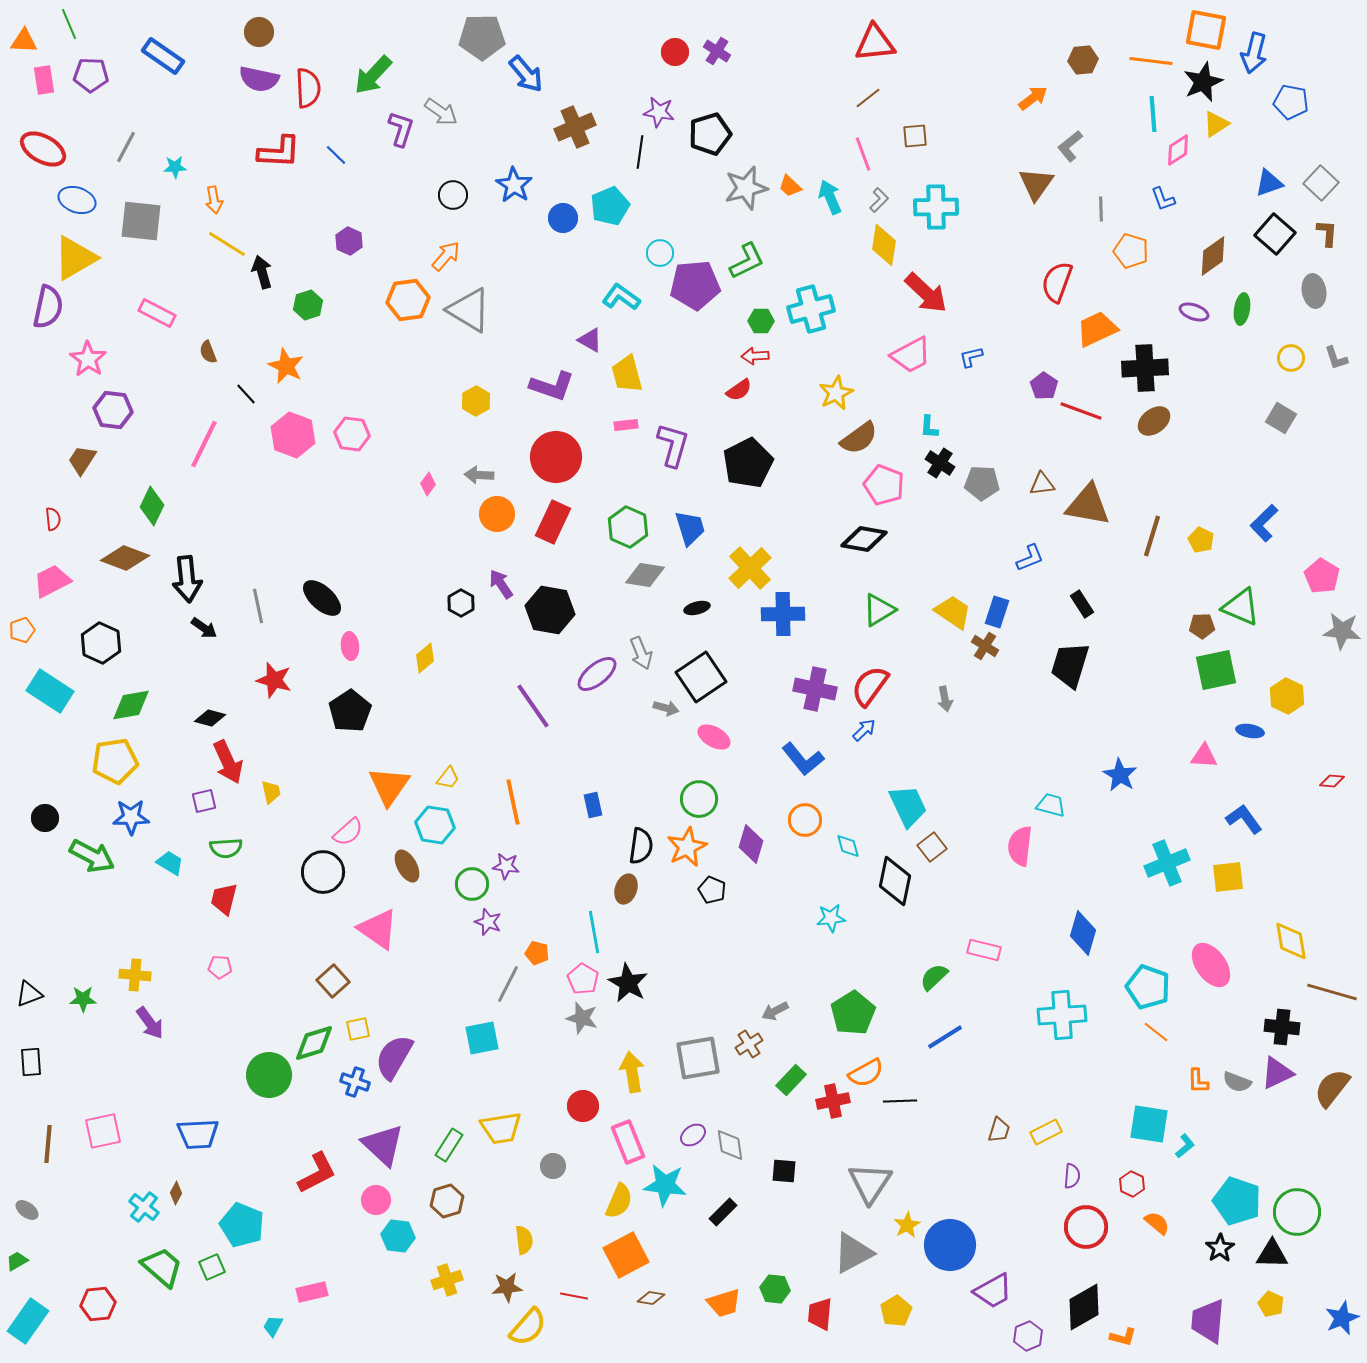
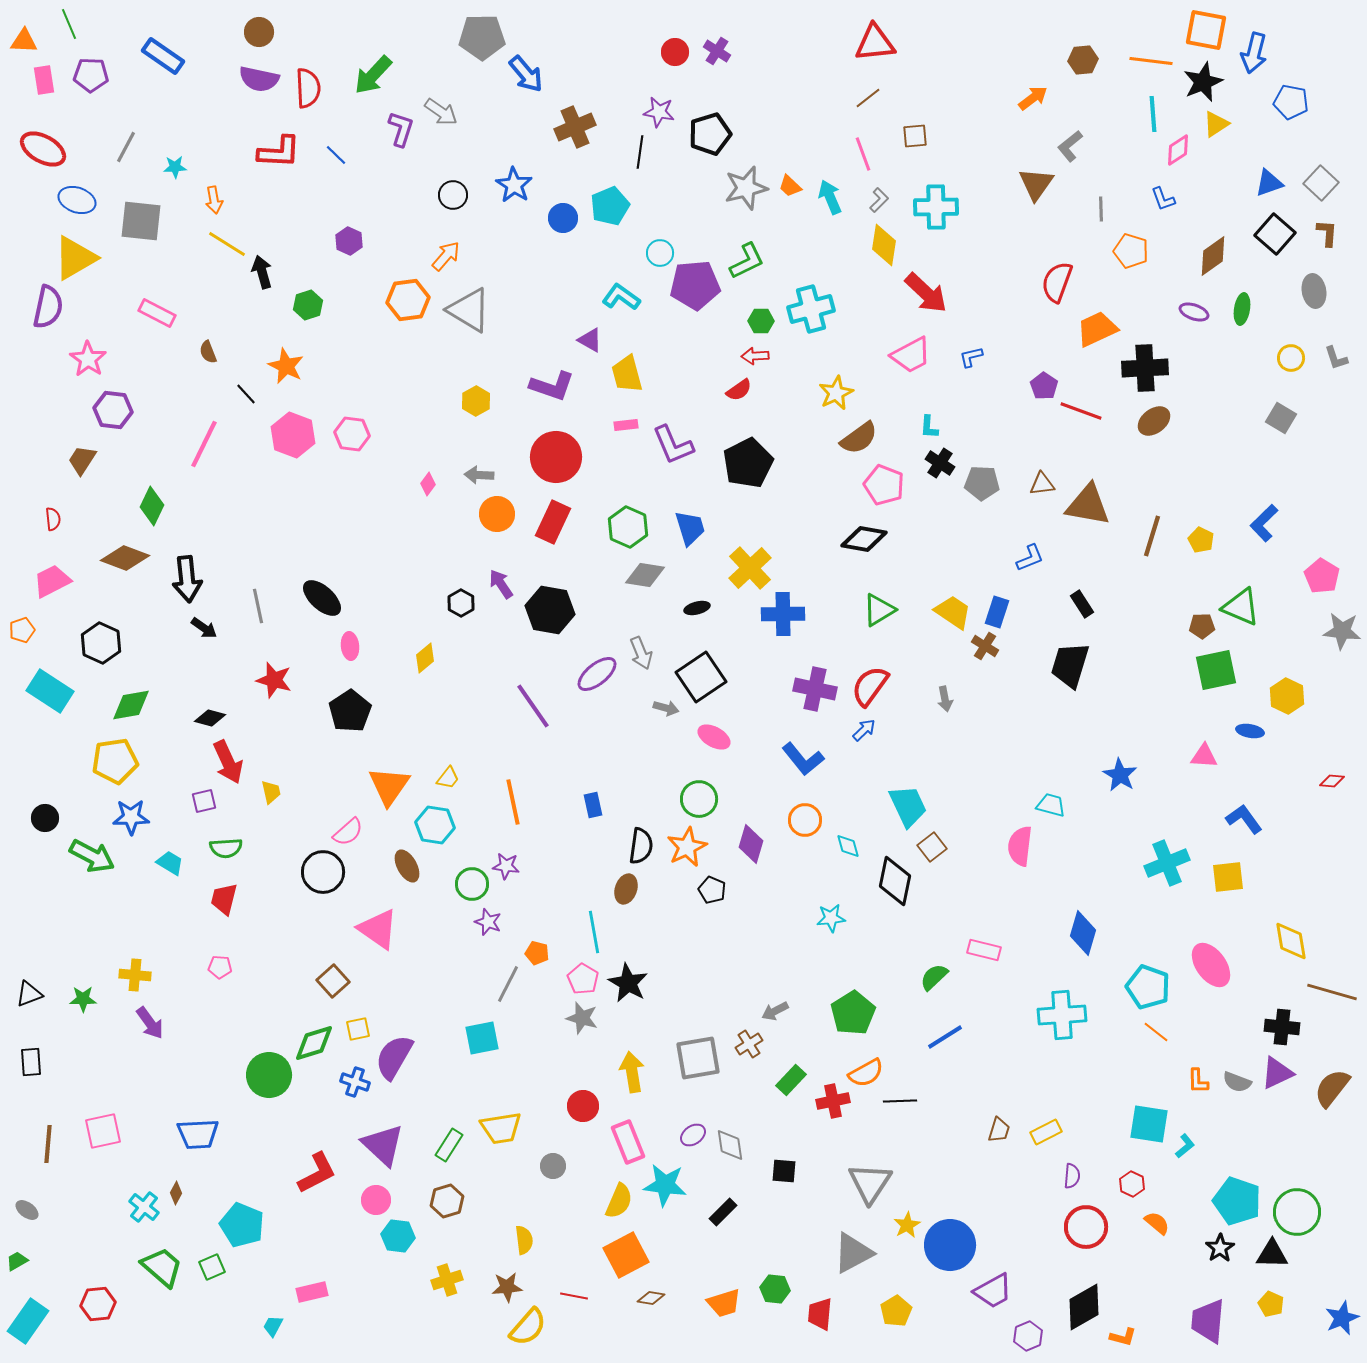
purple L-shape at (673, 445): rotated 141 degrees clockwise
